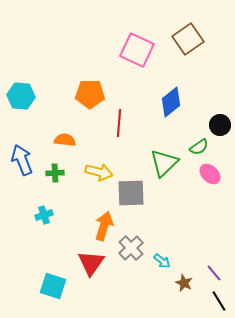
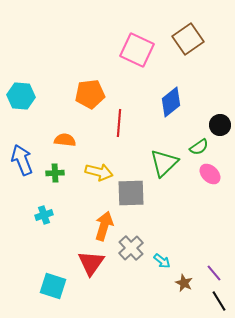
orange pentagon: rotated 8 degrees counterclockwise
